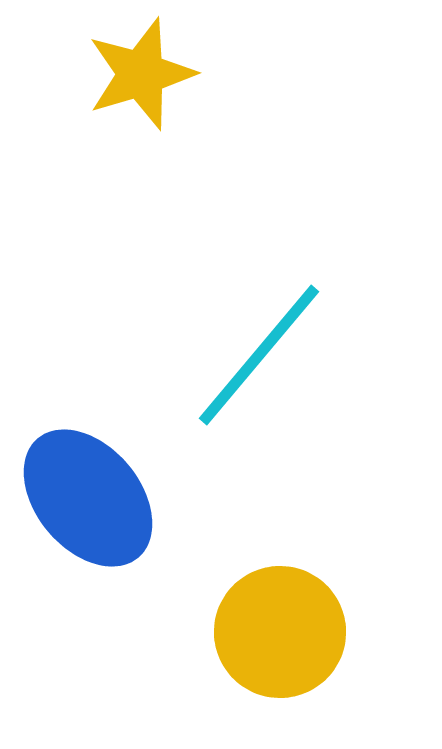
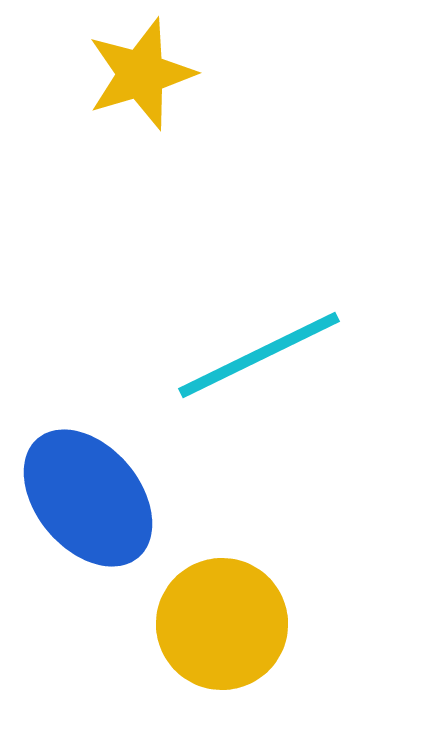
cyan line: rotated 24 degrees clockwise
yellow circle: moved 58 px left, 8 px up
